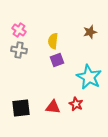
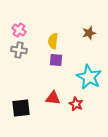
brown star: moved 1 px left, 1 px down
purple square: moved 1 px left; rotated 24 degrees clockwise
red triangle: moved 9 px up
